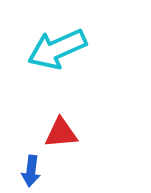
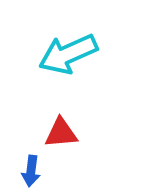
cyan arrow: moved 11 px right, 5 px down
